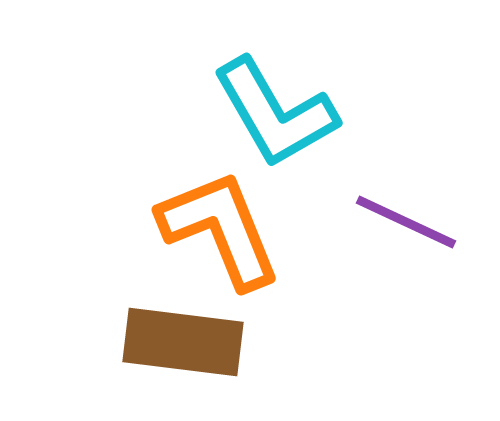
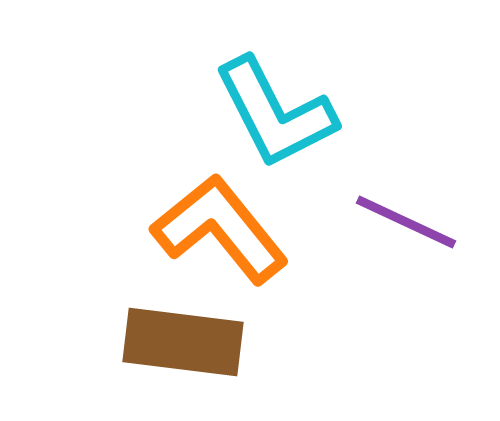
cyan L-shape: rotated 3 degrees clockwise
orange L-shape: rotated 17 degrees counterclockwise
